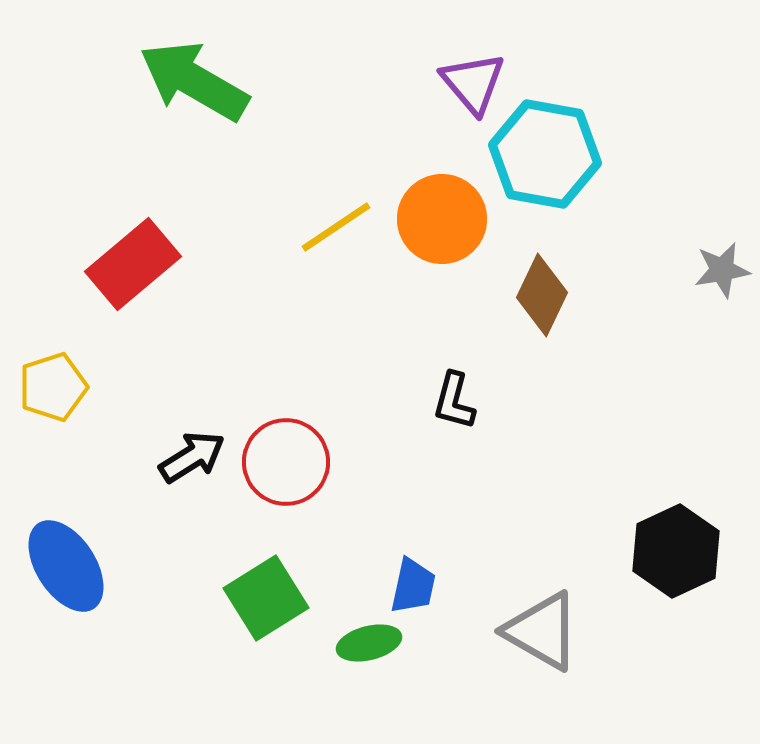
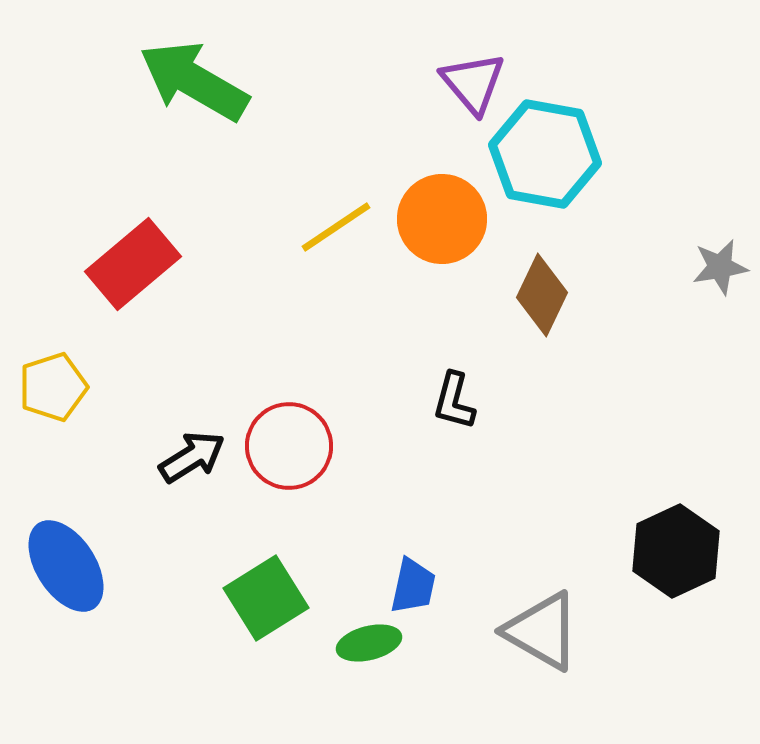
gray star: moved 2 px left, 3 px up
red circle: moved 3 px right, 16 px up
